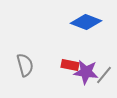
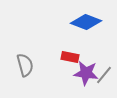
red rectangle: moved 8 px up
purple star: moved 1 px down
